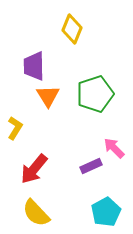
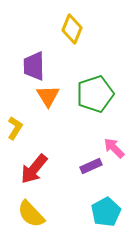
yellow semicircle: moved 5 px left, 1 px down
